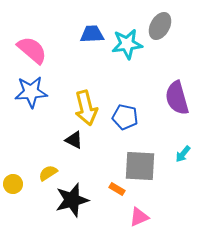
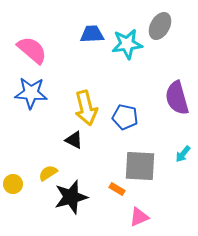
blue star: moved 1 px down; rotated 8 degrees clockwise
black star: moved 1 px left, 3 px up
